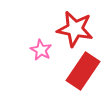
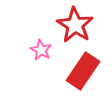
red star: moved 4 px up; rotated 21 degrees clockwise
